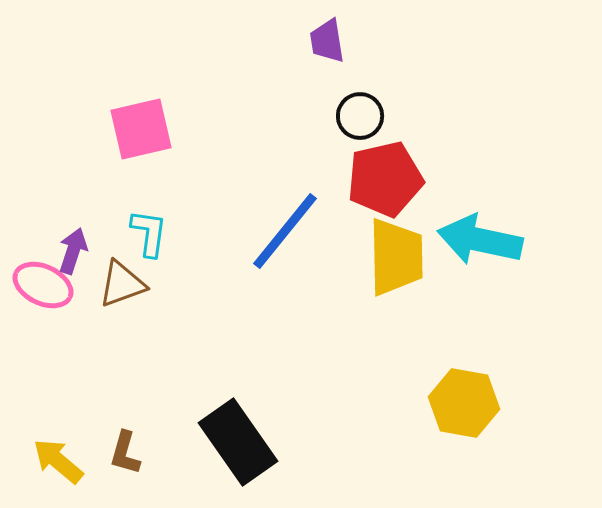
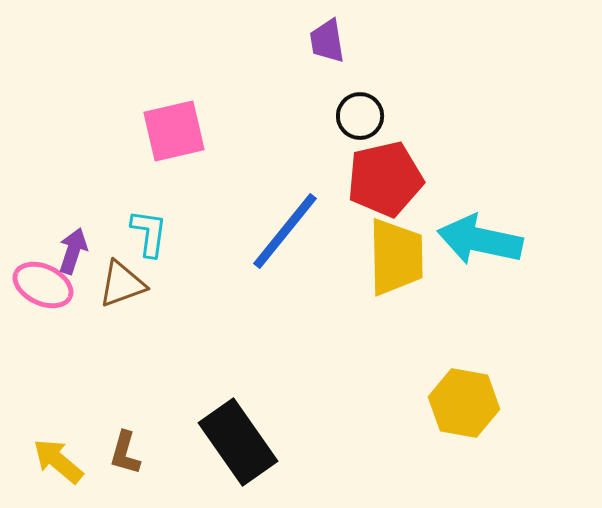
pink square: moved 33 px right, 2 px down
